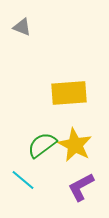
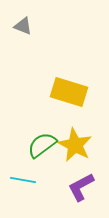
gray triangle: moved 1 px right, 1 px up
yellow rectangle: moved 1 px up; rotated 21 degrees clockwise
cyan line: rotated 30 degrees counterclockwise
